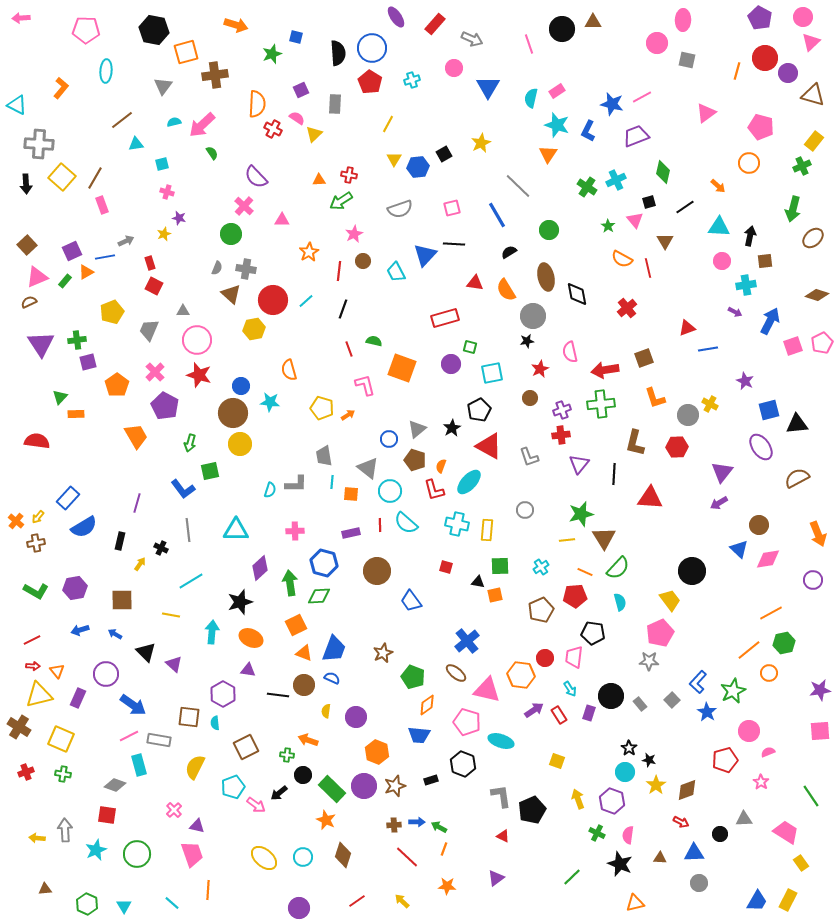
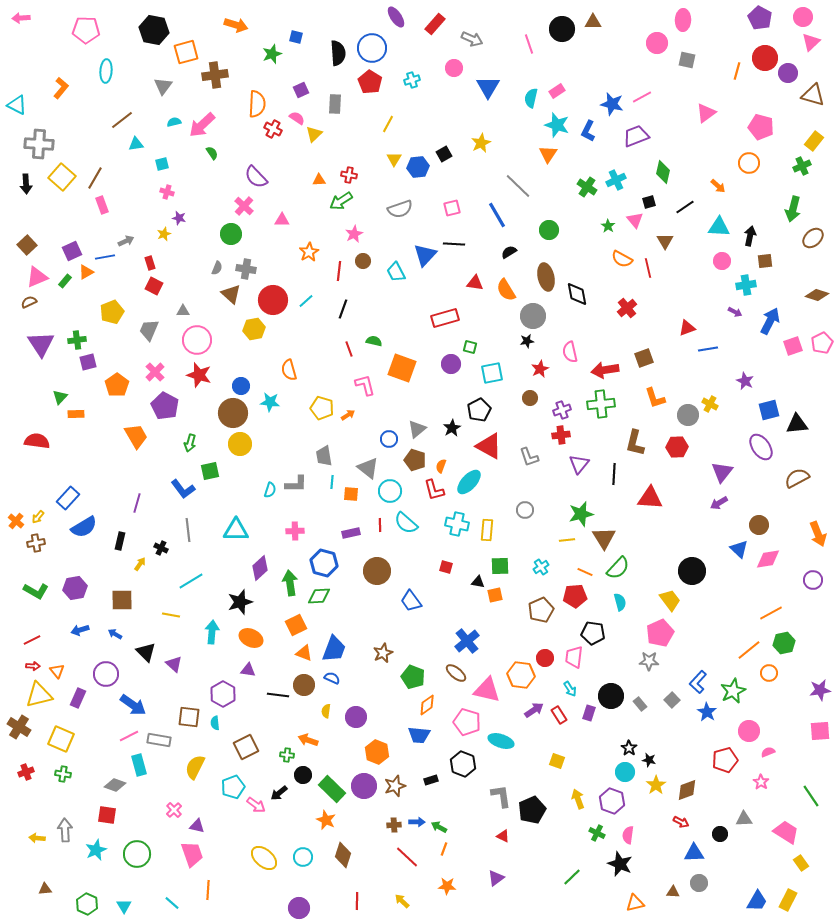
brown triangle at (660, 858): moved 13 px right, 34 px down
red line at (357, 901): rotated 54 degrees counterclockwise
